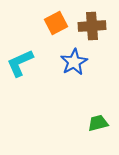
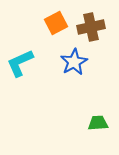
brown cross: moved 1 px left, 1 px down; rotated 8 degrees counterclockwise
green trapezoid: rotated 10 degrees clockwise
